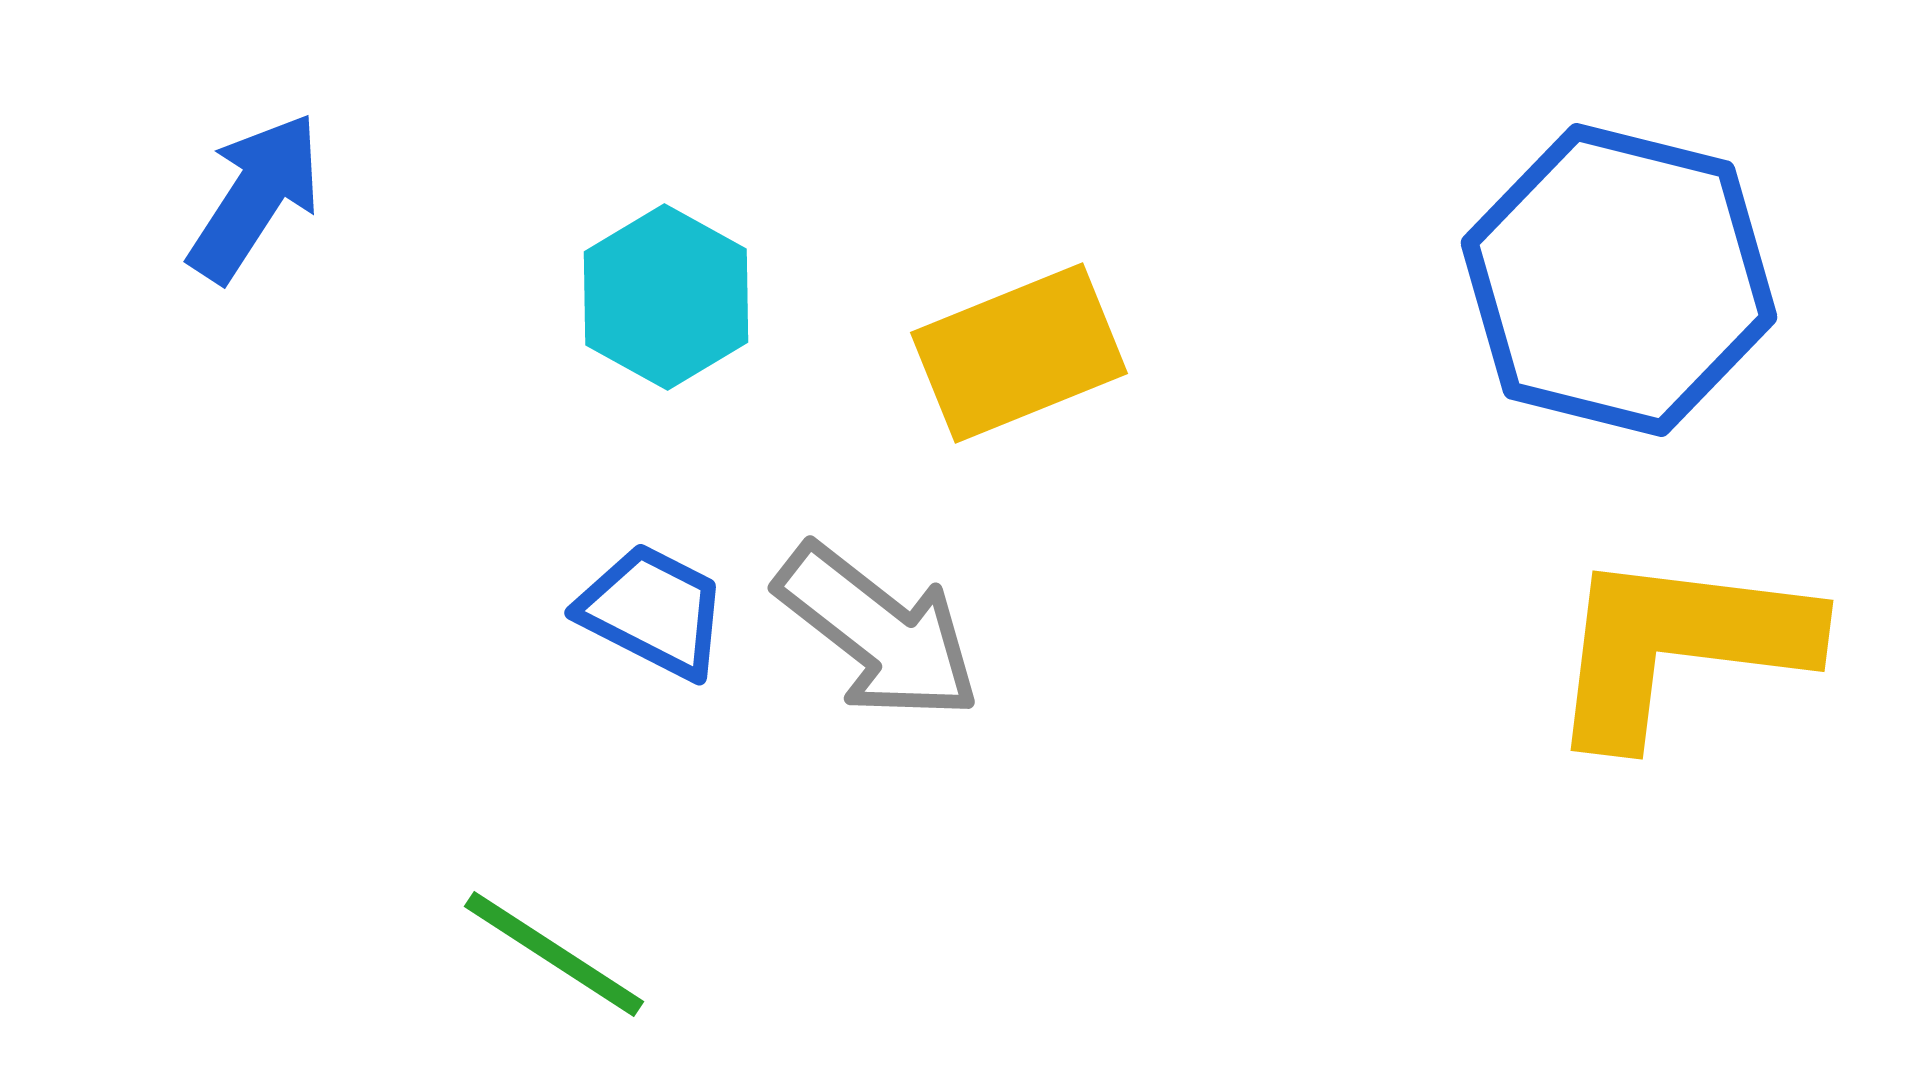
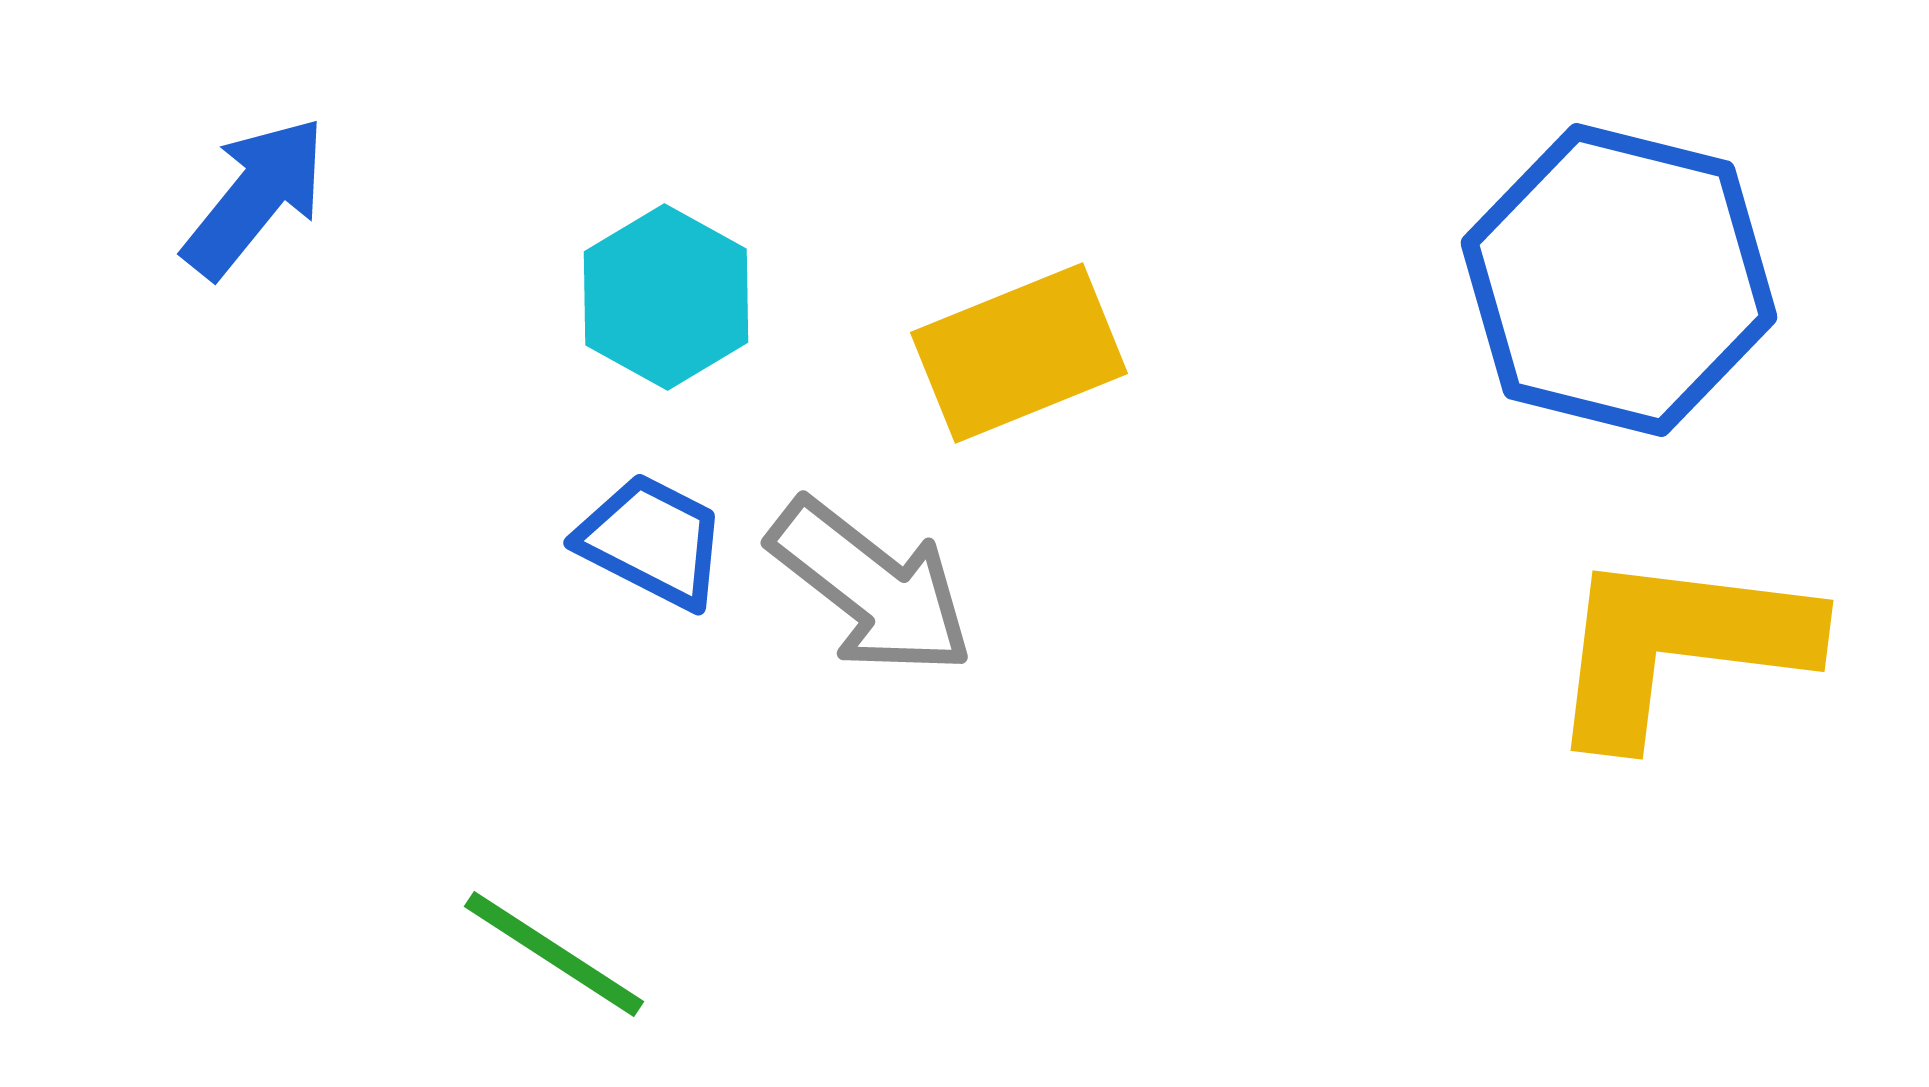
blue arrow: rotated 6 degrees clockwise
blue trapezoid: moved 1 px left, 70 px up
gray arrow: moved 7 px left, 45 px up
